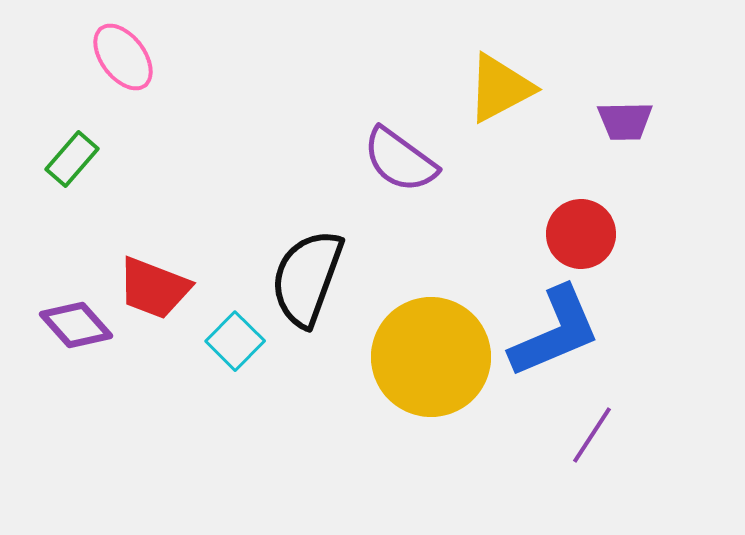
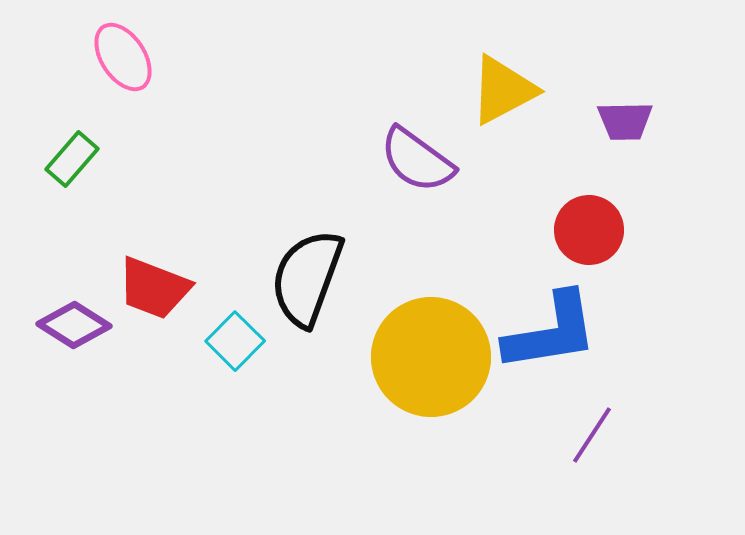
pink ellipse: rotated 4 degrees clockwise
yellow triangle: moved 3 px right, 2 px down
purple semicircle: moved 17 px right
red circle: moved 8 px right, 4 px up
purple diamond: moved 2 px left; rotated 16 degrees counterclockwise
blue L-shape: moved 4 px left; rotated 14 degrees clockwise
